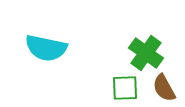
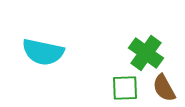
cyan semicircle: moved 3 px left, 4 px down
